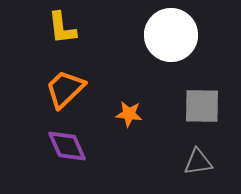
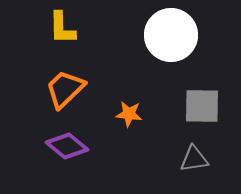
yellow L-shape: rotated 6 degrees clockwise
purple diamond: rotated 27 degrees counterclockwise
gray triangle: moved 4 px left, 3 px up
